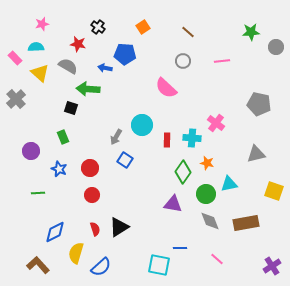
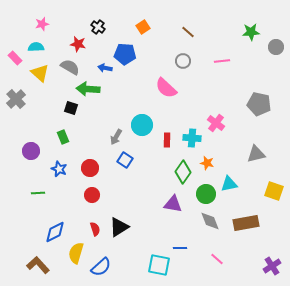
gray semicircle at (68, 66): moved 2 px right, 1 px down
